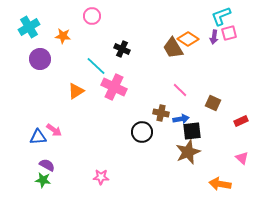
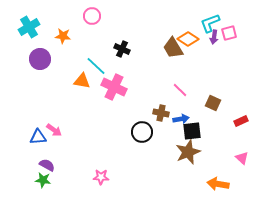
cyan L-shape: moved 11 px left, 7 px down
orange triangle: moved 6 px right, 10 px up; rotated 42 degrees clockwise
orange arrow: moved 2 px left
